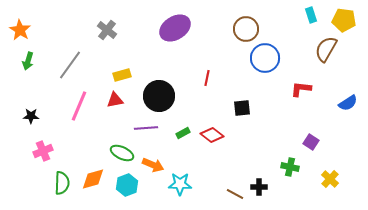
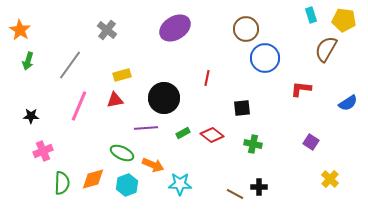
black circle: moved 5 px right, 2 px down
green cross: moved 37 px left, 23 px up
